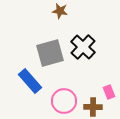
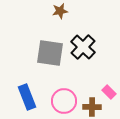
brown star: rotated 21 degrees counterclockwise
gray square: rotated 24 degrees clockwise
blue rectangle: moved 3 px left, 16 px down; rotated 20 degrees clockwise
pink rectangle: rotated 24 degrees counterclockwise
brown cross: moved 1 px left
